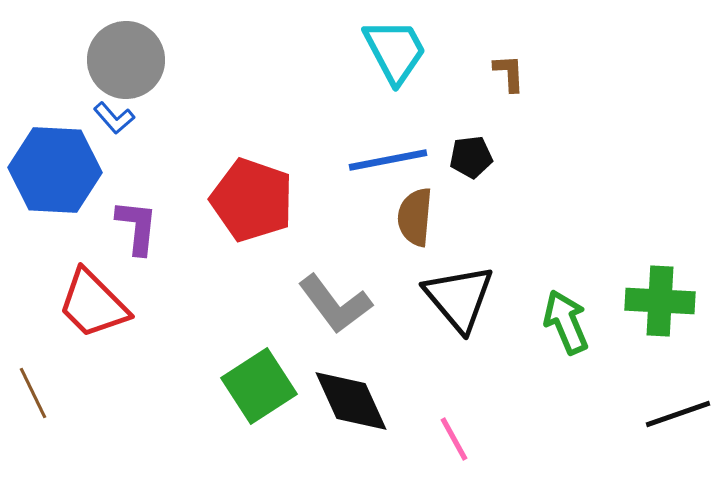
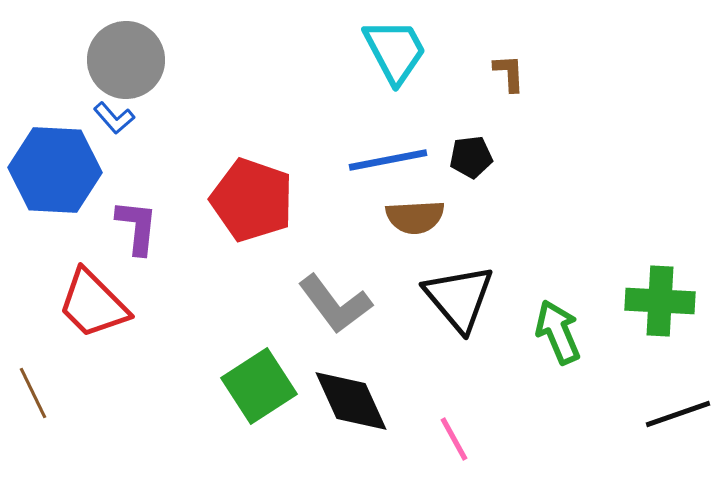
brown semicircle: rotated 98 degrees counterclockwise
green arrow: moved 8 px left, 10 px down
